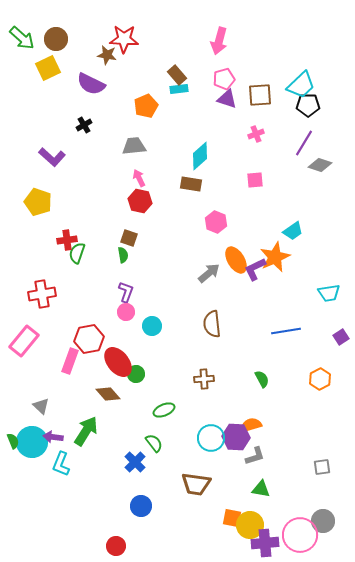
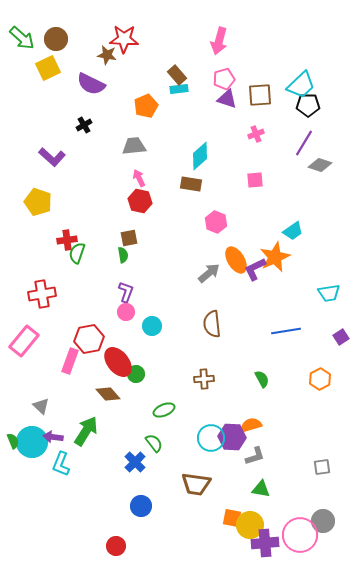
brown square at (129, 238): rotated 30 degrees counterclockwise
purple hexagon at (236, 437): moved 4 px left
